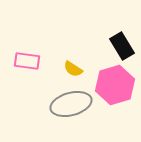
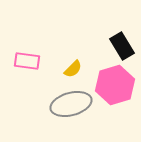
yellow semicircle: rotated 78 degrees counterclockwise
